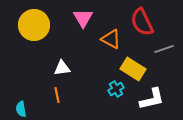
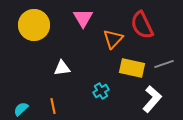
red semicircle: moved 3 px down
orange triangle: moved 2 px right; rotated 45 degrees clockwise
gray line: moved 15 px down
yellow rectangle: moved 1 px left, 1 px up; rotated 20 degrees counterclockwise
cyan cross: moved 15 px left, 2 px down
orange line: moved 4 px left, 11 px down
white L-shape: rotated 36 degrees counterclockwise
cyan semicircle: rotated 56 degrees clockwise
